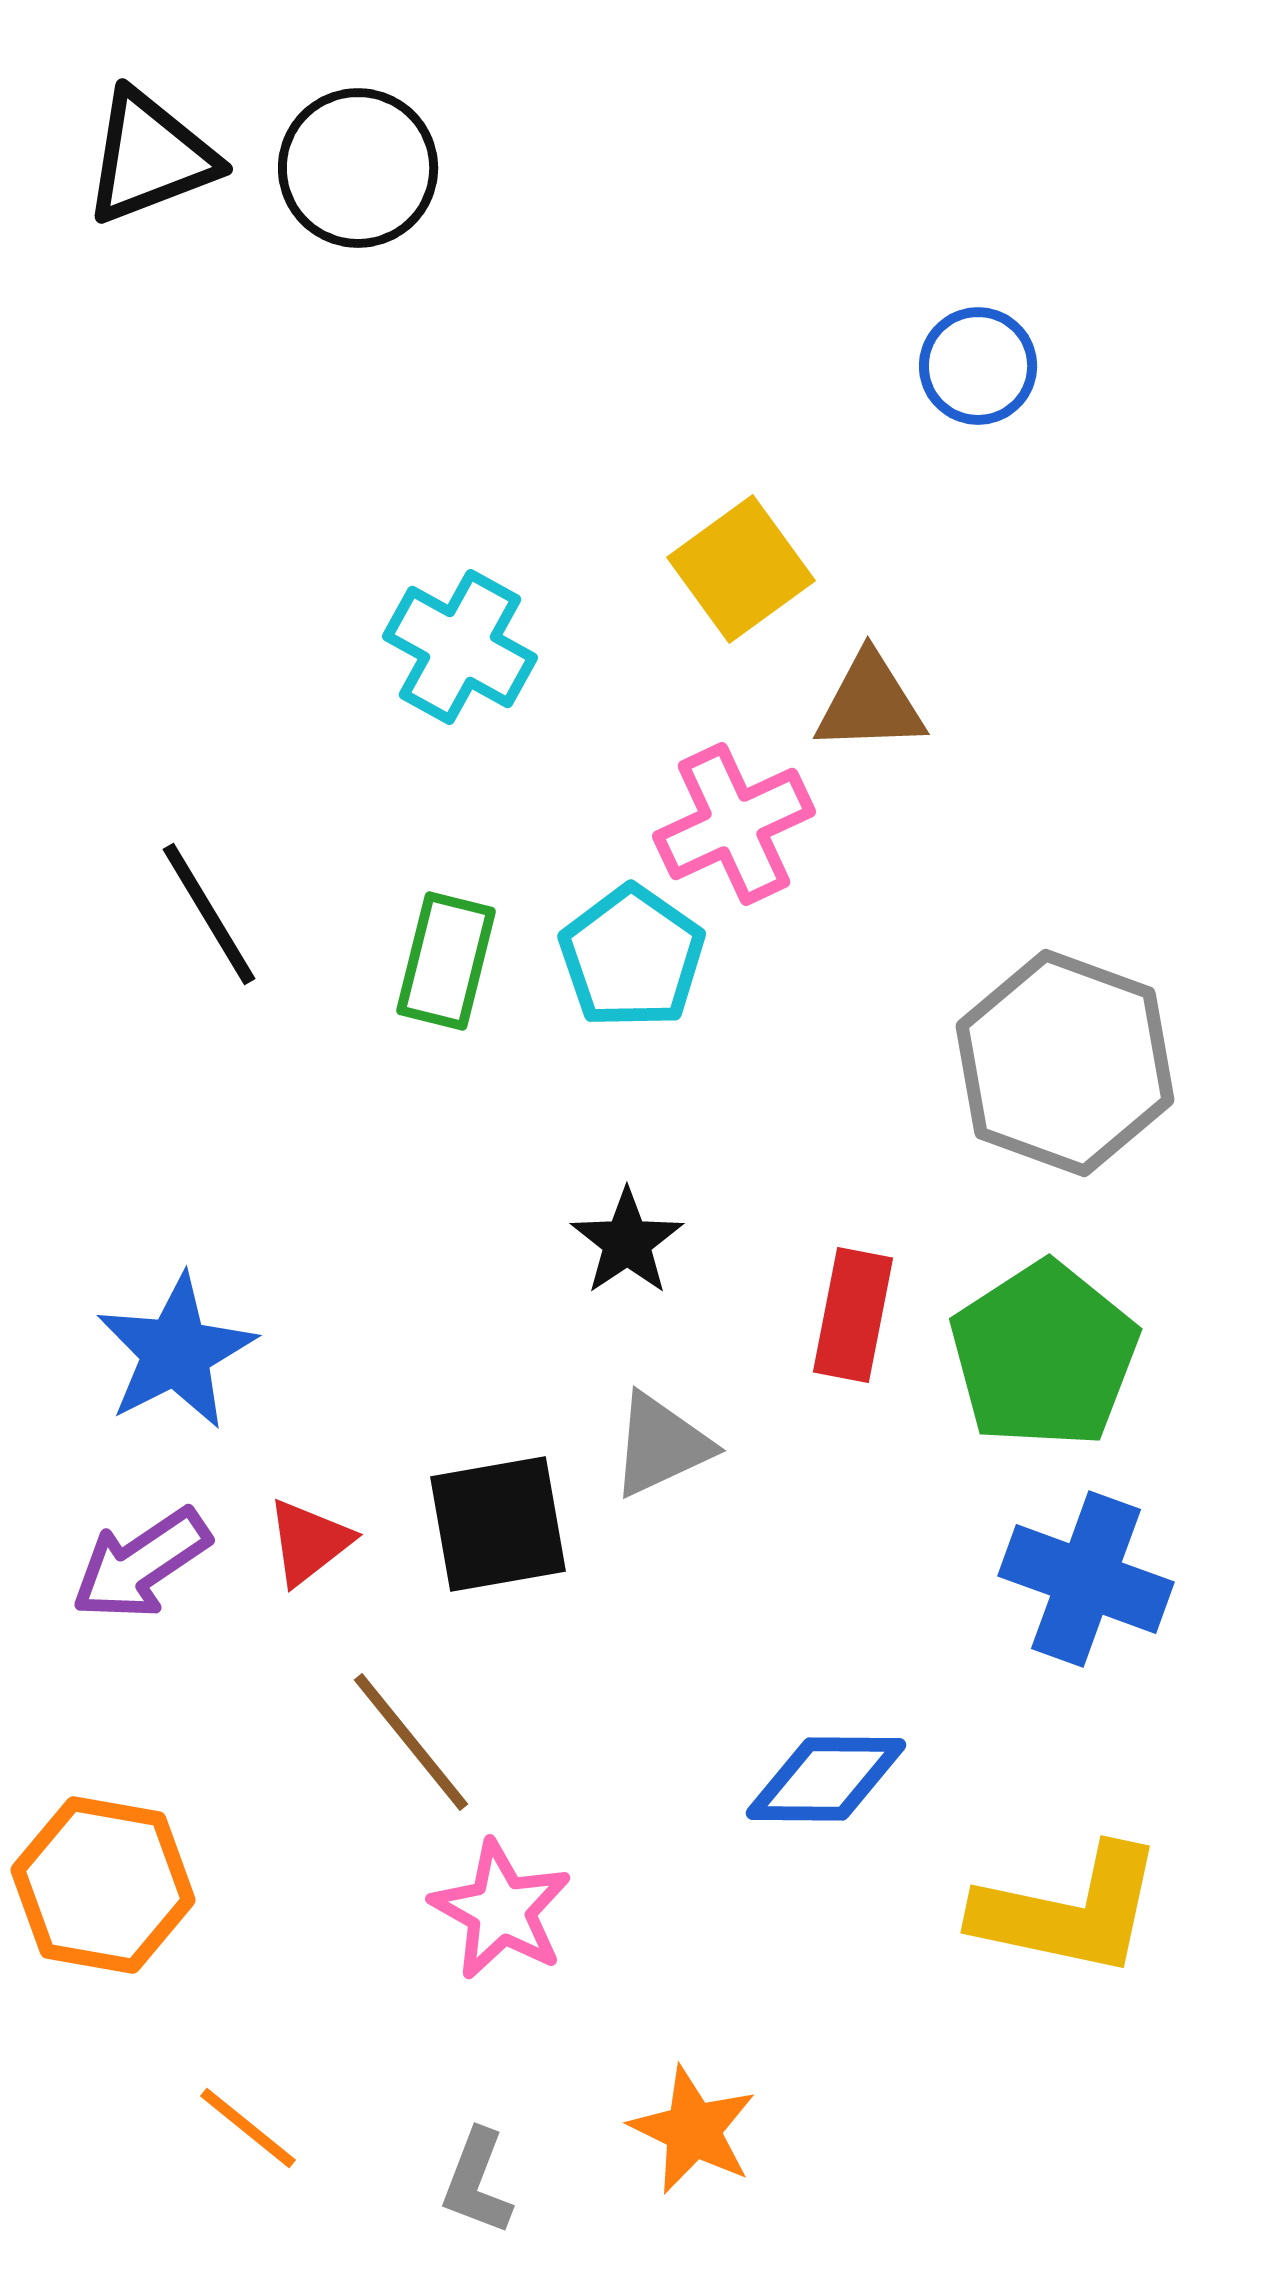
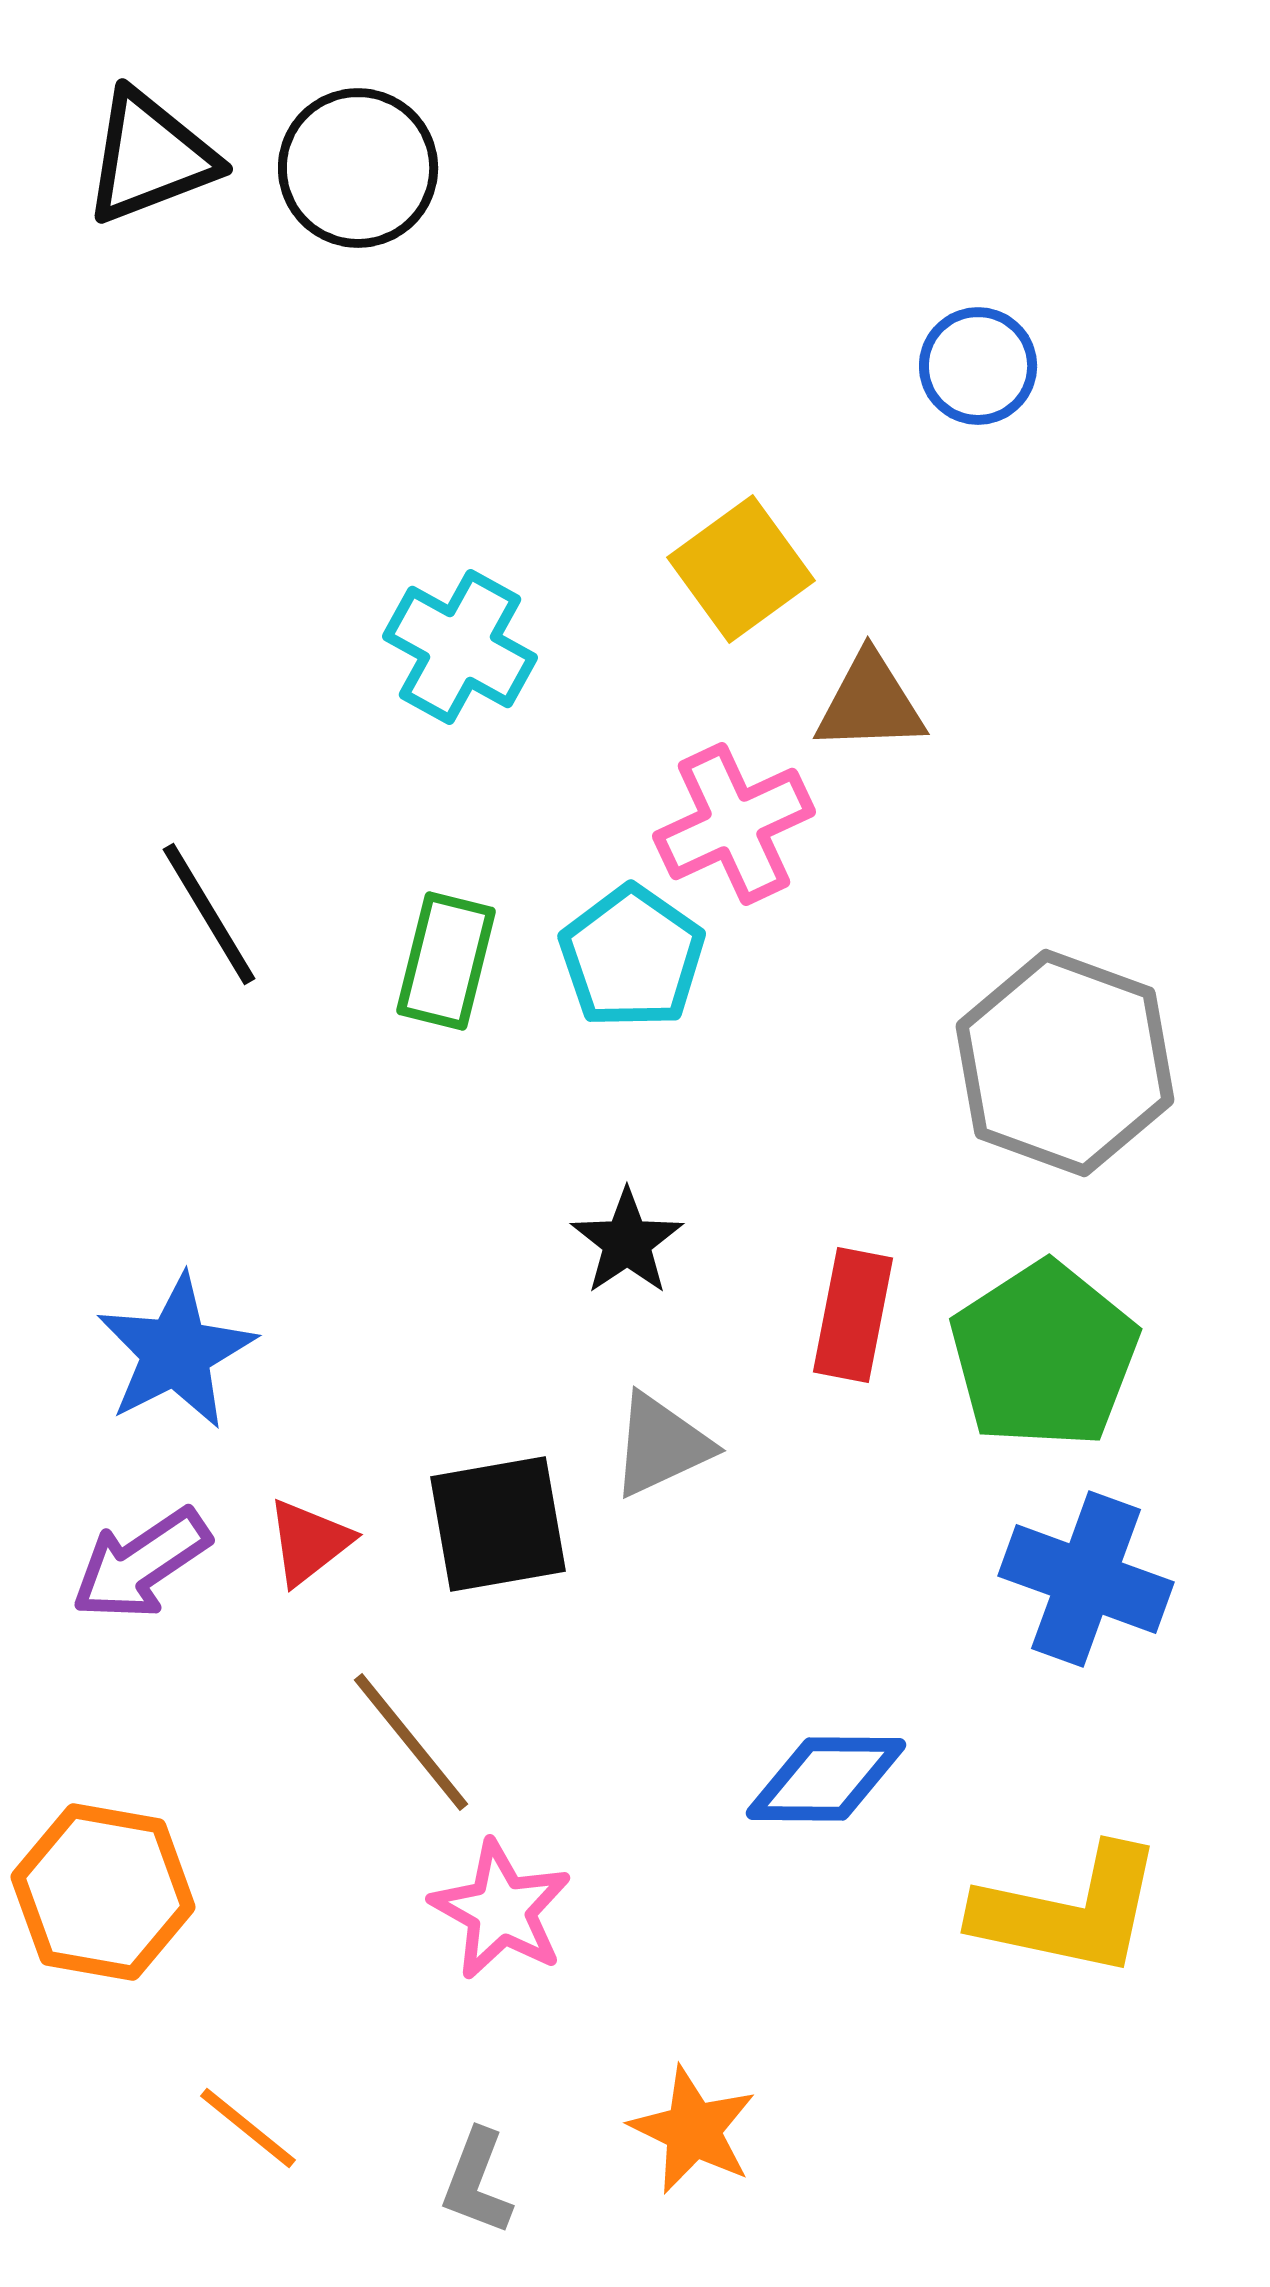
orange hexagon: moved 7 px down
